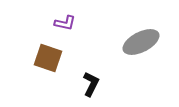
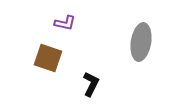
gray ellipse: rotated 54 degrees counterclockwise
